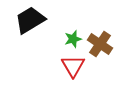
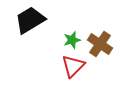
green star: moved 1 px left, 1 px down
red triangle: rotated 15 degrees clockwise
